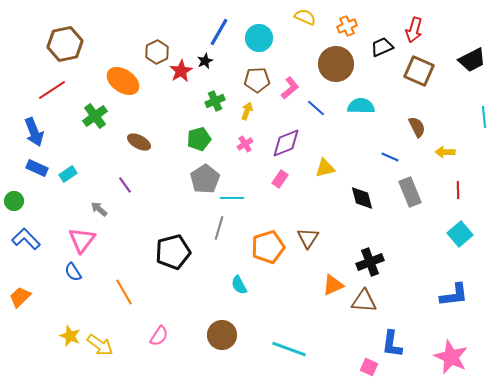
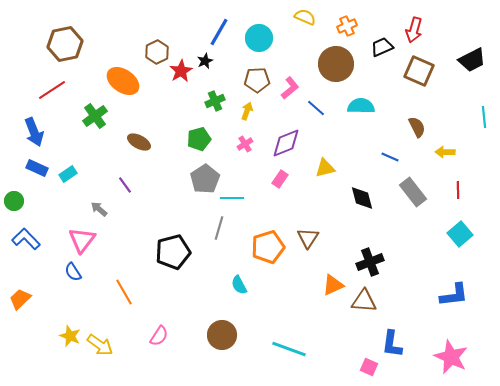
gray rectangle at (410, 192): moved 3 px right; rotated 16 degrees counterclockwise
orange trapezoid at (20, 297): moved 2 px down
